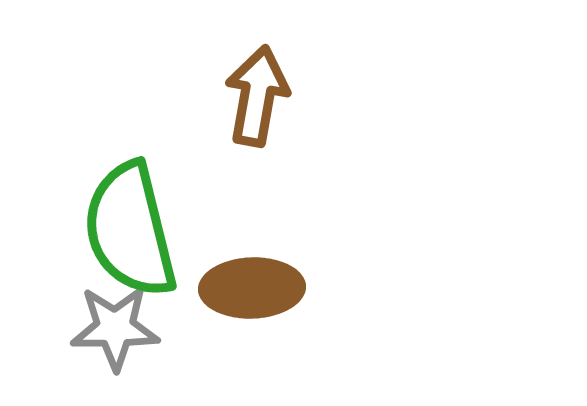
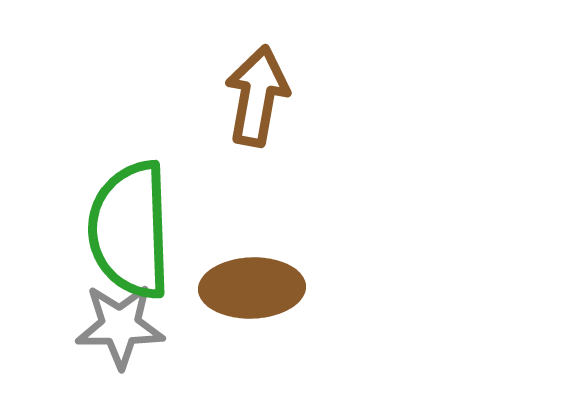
green semicircle: rotated 12 degrees clockwise
gray star: moved 5 px right, 2 px up
